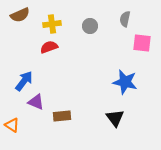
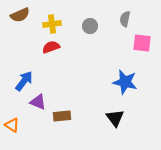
red semicircle: moved 2 px right
purple triangle: moved 2 px right
